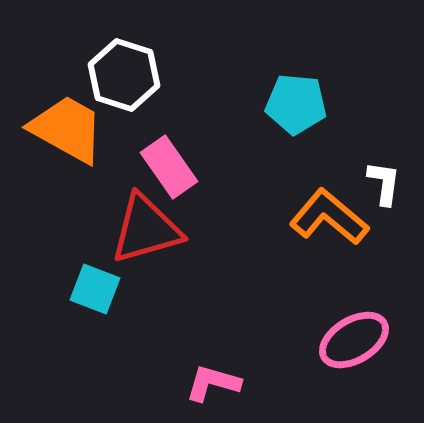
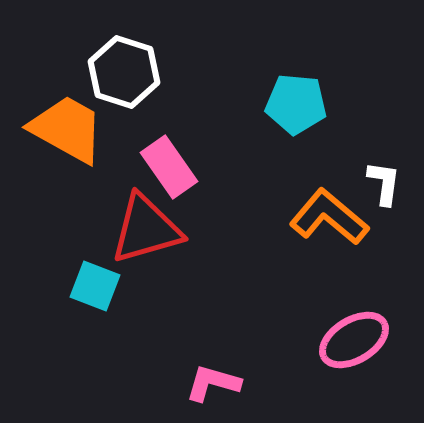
white hexagon: moved 3 px up
cyan square: moved 3 px up
